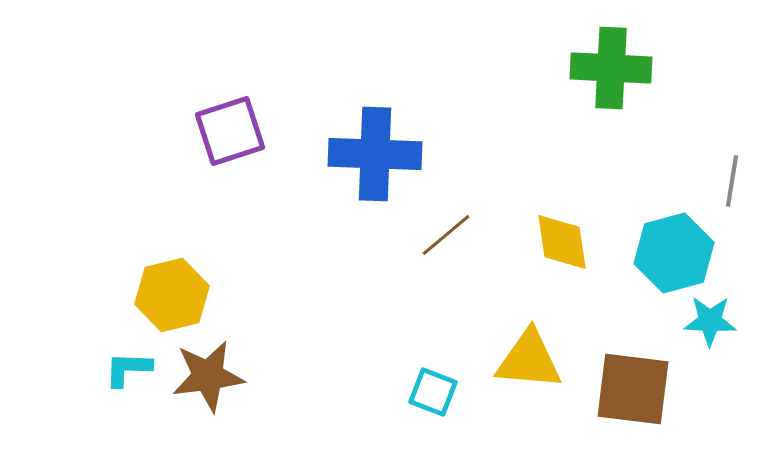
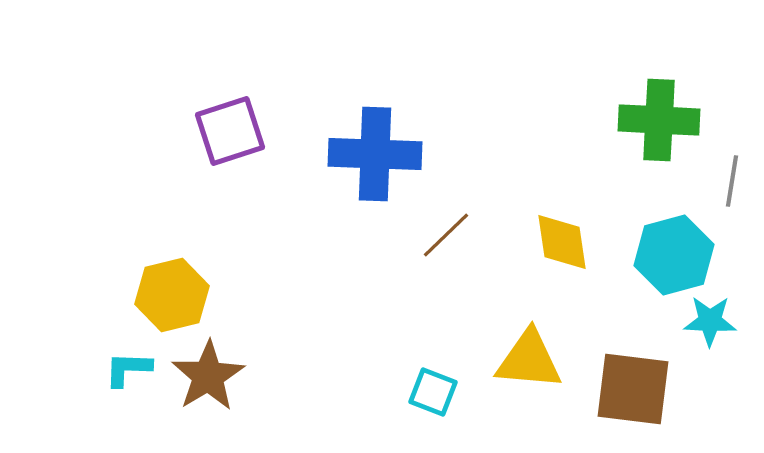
green cross: moved 48 px right, 52 px down
brown line: rotated 4 degrees counterclockwise
cyan hexagon: moved 2 px down
brown star: rotated 24 degrees counterclockwise
